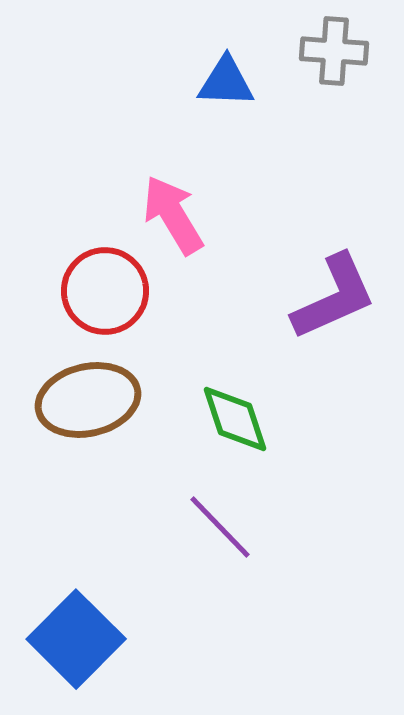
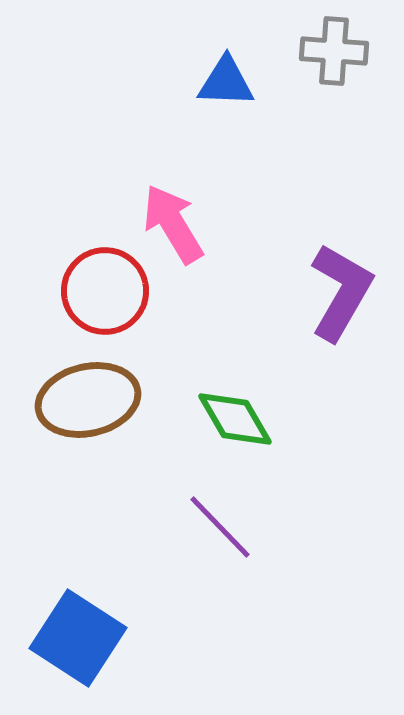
pink arrow: moved 9 px down
purple L-shape: moved 7 px right, 5 px up; rotated 36 degrees counterclockwise
green diamond: rotated 12 degrees counterclockwise
blue square: moved 2 px right, 1 px up; rotated 12 degrees counterclockwise
